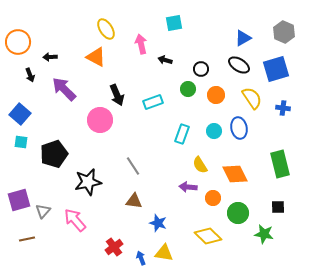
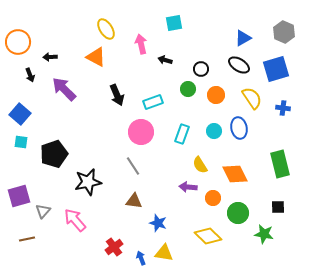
pink circle at (100, 120): moved 41 px right, 12 px down
purple square at (19, 200): moved 4 px up
